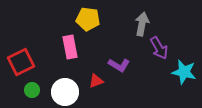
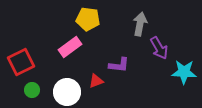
gray arrow: moved 2 px left
pink rectangle: rotated 65 degrees clockwise
purple L-shape: rotated 25 degrees counterclockwise
cyan star: rotated 10 degrees counterclockwise
white circle: moved 2 px right
